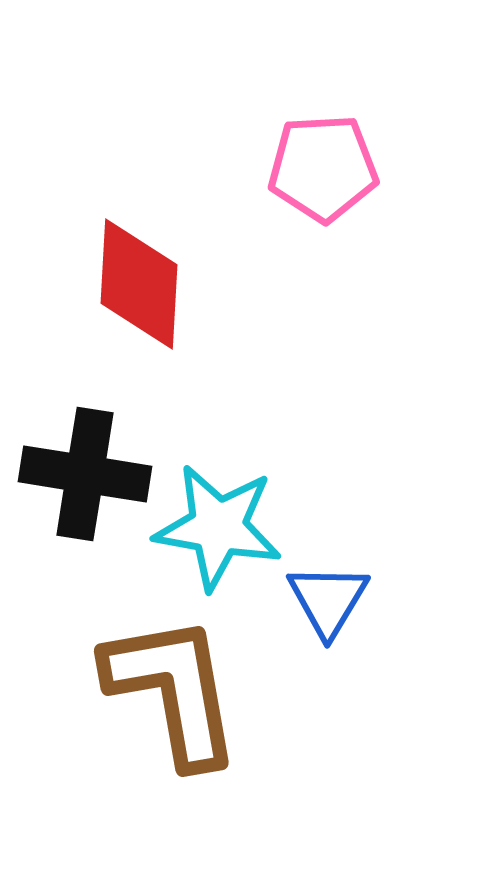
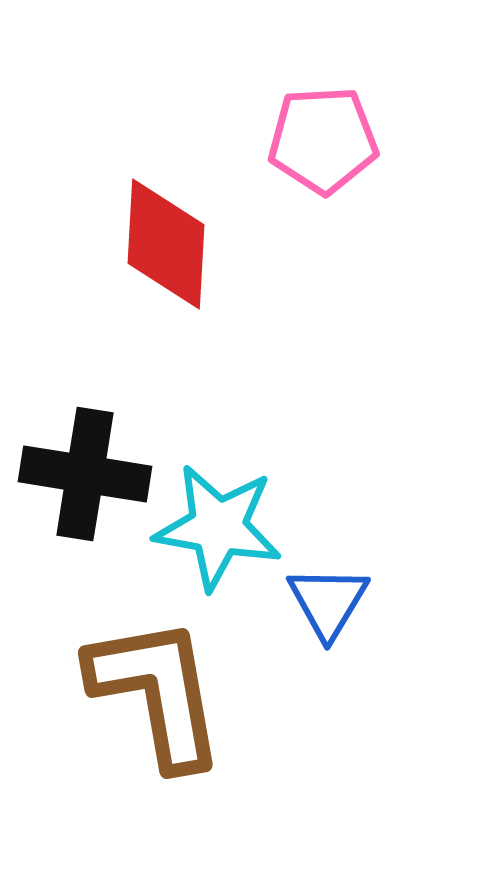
pink pentagon: moved 28 px up
red diamond: moved 27 px right, 40 px up
blue triangle: moved 2 px down
brown L-shape: moved 16 px left, 2 px down
